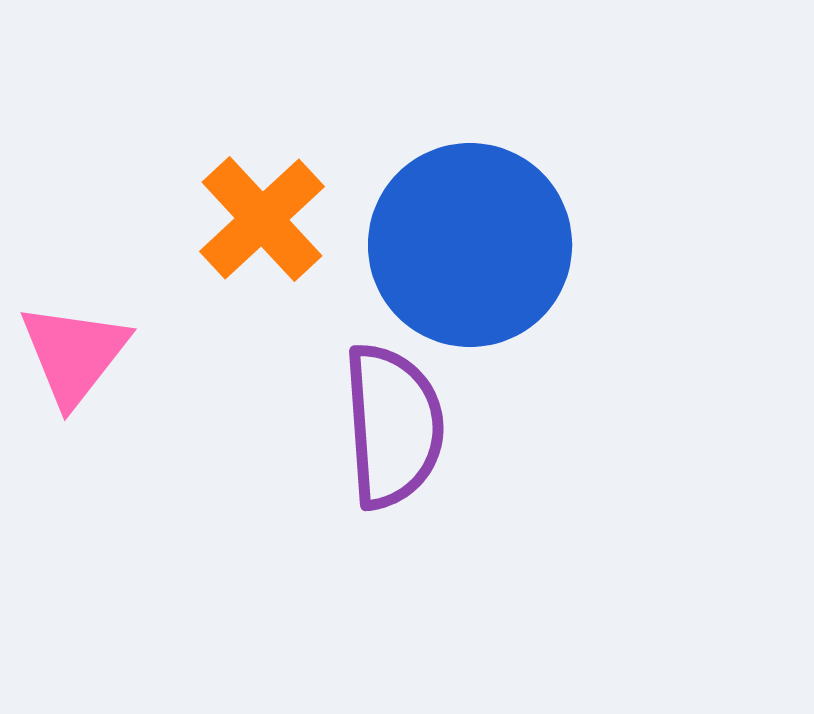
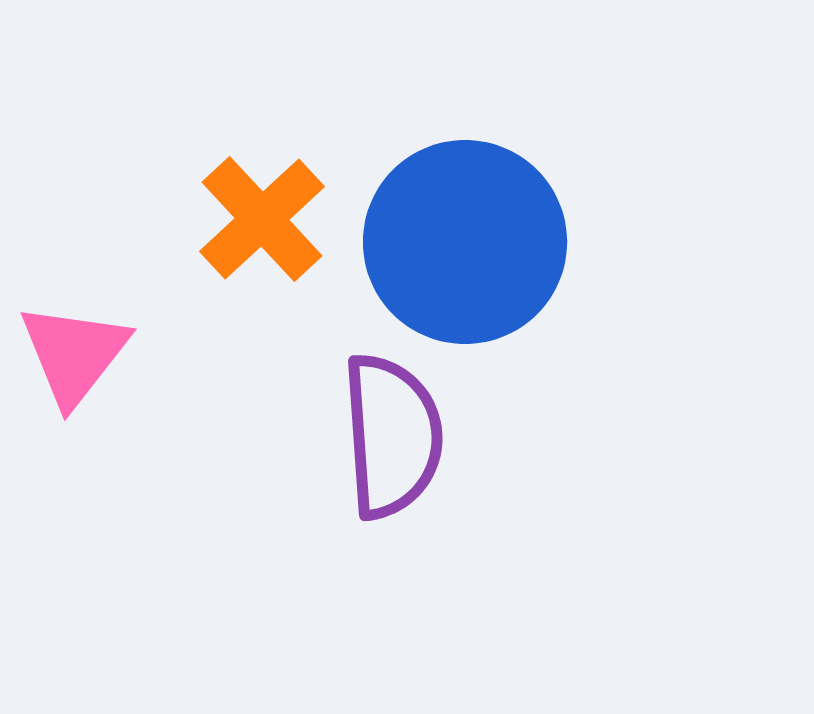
blue circle: moved 5 px left, 3 px up
purple semicircle: moved 1 px left, 10 px down
